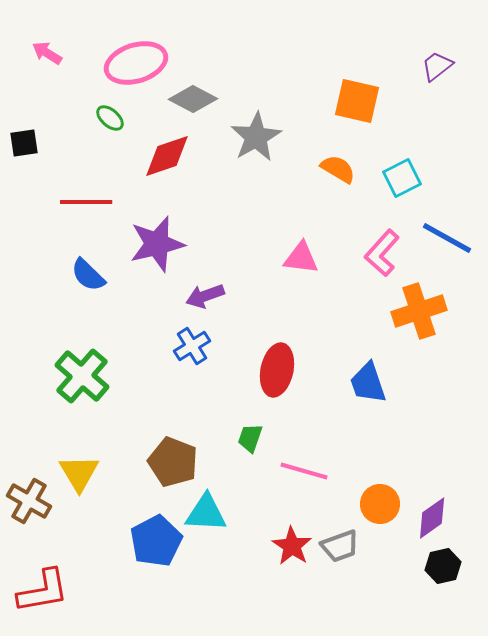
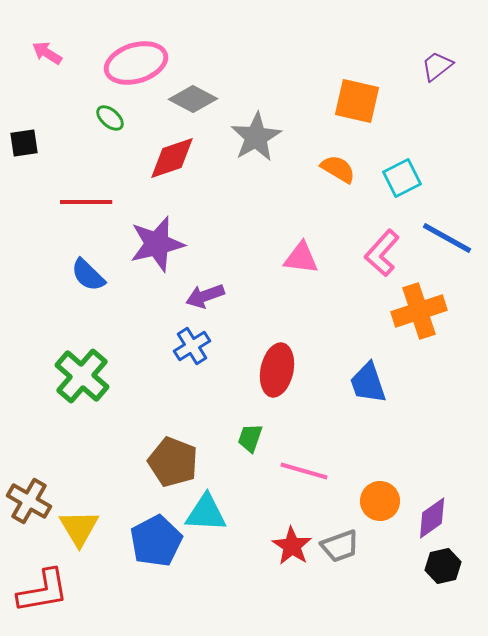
red diamond: moved 5 px right, 2 px down
yellow triangle: moved 55 px down
orange circle: moved 3 px up
